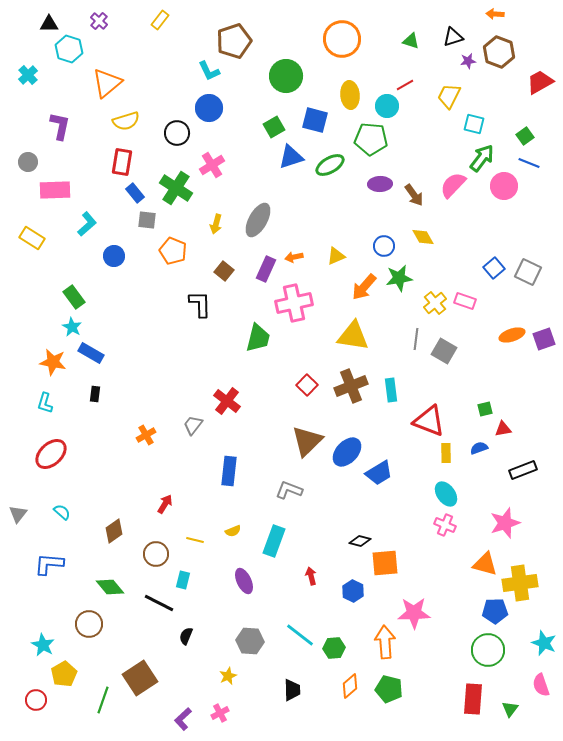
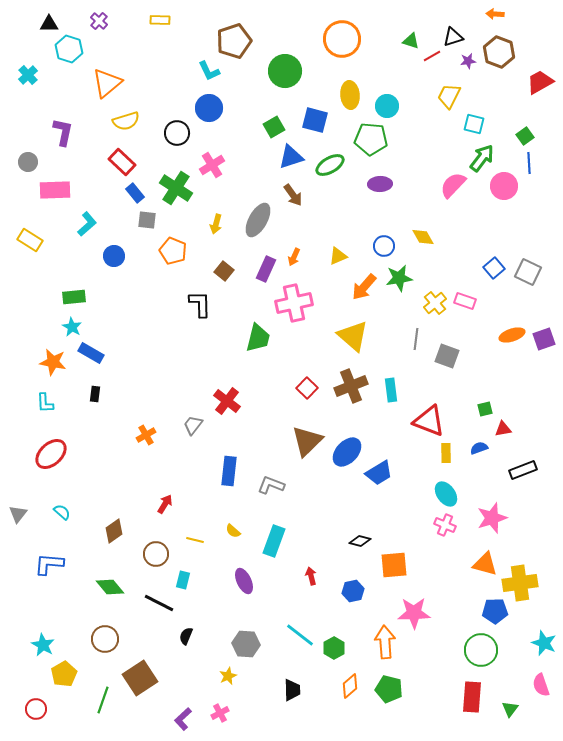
yellow rectangle at (160, 20): rotated 54 degrees clockwise
green circle at (286, 76): moved 1 px left, 5 px up
red line at (405, 85): moved 27 px right, 29 px up
purple L-shape at (60, 126): moved 3 px right, 6 px down
red rectangle at (122, 162): rotated 56 degrees counterclockwise
blue line at (529, 163): rotated 65 degrees clockwise
brown arrow at (414, 195): moved 121 px left
yellow rectangle at (32, 238): moved 2 px left, 2 px down
yellow triangle at (336, 256): moved 2 px right
orange arrow at (294, 257): rotated 54 degrees counterclockwise
green rectangle at (74, 297): rotated 60 degrees counterclockwise
yellow triangle at (353, 336): rotated 32 degrees clockwise
gray square at (444, 351): moved 3 px right, 5 px down; rotated 10 degrees counterclockwise
red square at (307, 385): moved 3 px down
cyan L-shape at (45, 403): rotated 20 degrees counterclockwise
gray L-shape at (289, 490): moved 18 px left, 5 px up
pink star at (505, 523): moved 13 px left, 5 px up
yellow semicircle at (233, 531): rotated 63 degrees clockwise
orange square at (385, 563): moved 9 px right, 2 px down
blue hexagon at (353, 591): rotated 20 degrees clockwise
brown circle at (89, 624): moved 16 px right, 15 px down
gray hexagon at (250, 641): moved 4 px left, 3 px down
green hexagon at (334, 648): rotated 25 degrees counterclockwise
green circle at (488, 650): moved 7 px left
red rectangle at (473, 699): moved 1 px left, 2 px up
red circle at (36, 700): moved 9 px down
